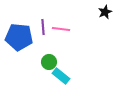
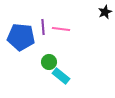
blue pentagon: moved 2 px right
